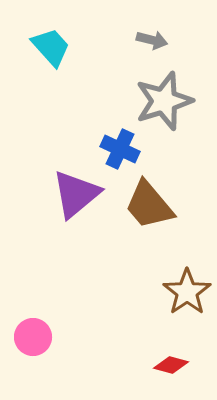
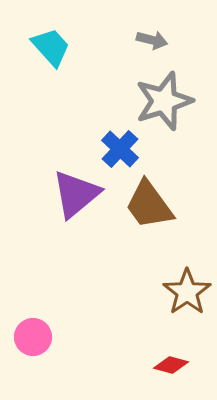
blue cross: rotated 18 degrees clockwise
brown trapezoid: rotated 4 degrees clockwise
